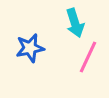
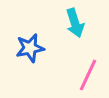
pink line: moved 18 px down
